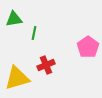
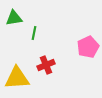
green triangle: moved 1 px up
pink pentagon: rotated 10 degrees clockwise
yellow triangle: rotated 12 degrees clockwise
